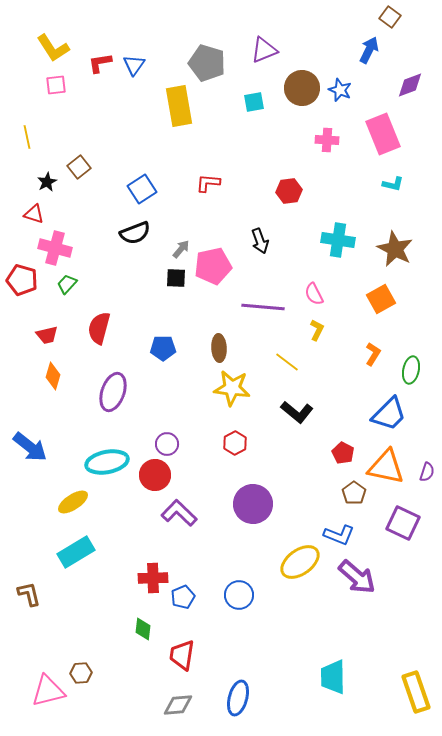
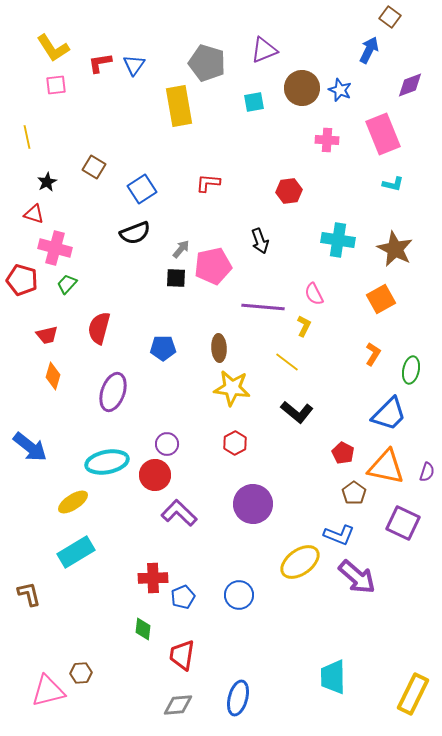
brown square at (79, 167): moved 15 px right; rotated 20 degrees counterclockwise
yellow L-shape at (317, 330): moved 13 px left, 4 px up
yellow rectangle at (416, 692): moved 3 px left, 2 px down; rotated 45 degrees clockwise
